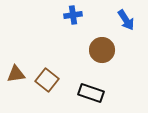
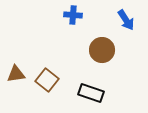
blue cross: rotated 12 degrees clockwise
